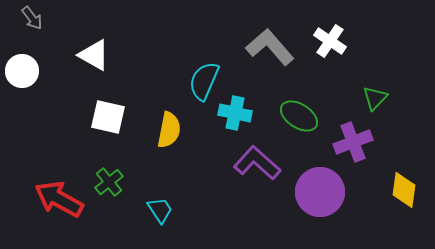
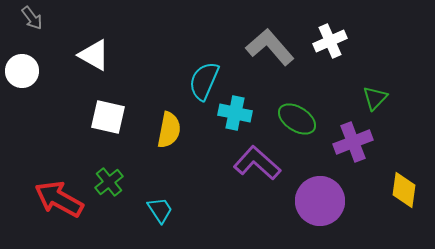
white cross: rotated 32 degrees clockwise
green ellipse: moved 2 px left, 3 px down
purple circle: moved 9 px down
